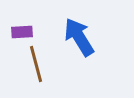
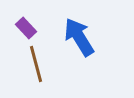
purple rectangle: moved 4 px right, 4 px up; rotated 50 degrees clockwise
